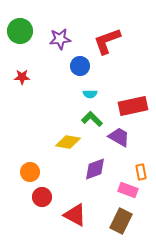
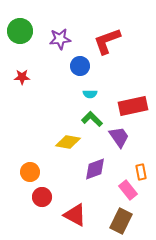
purple trapezoid: rotated 25 degrees clockwise
pink rectangle: rotated 30 degrees clockwise
